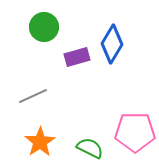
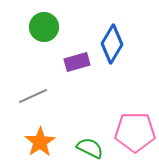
purple rectangle: moved 5 px down
